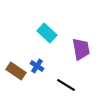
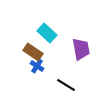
brown rectangle: moved 17 px right, 19 px up
